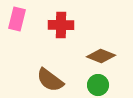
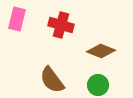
red cross: rotated 15 degrees clockwise
brown diamond: moved 5 px up
brown semicircle: moved 2 px right; rotated 16 degrees clockwise
